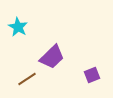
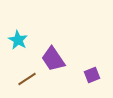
cyan star: moved 13 px down
purple trapezoid: moved 1 px right, 2 px down; rotated 100 degrees clockwise
